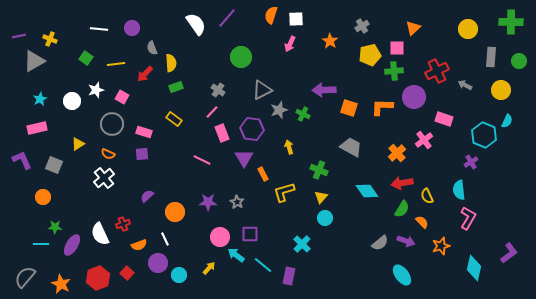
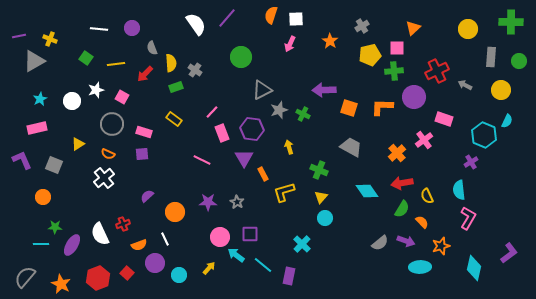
gray cross at (218, 90): moved 23 px left, 20 px up
purple circle at (158, 263): moved 3 px left
cyan ellipse at (402, 275): moved 18 px right, 8 px up; rotated 55 degrees counterclockwise
